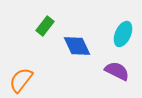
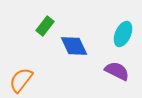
blue diamond: moved 3 px left
